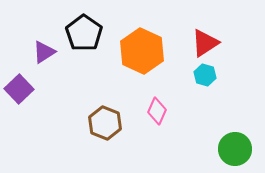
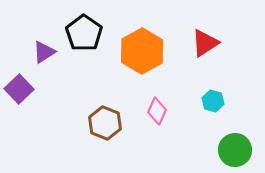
orange hexagon: rotated 6 degrees clockwise
cyan hexagon: moved 8 px right, 26 px down
green circle: moved 1 px down
